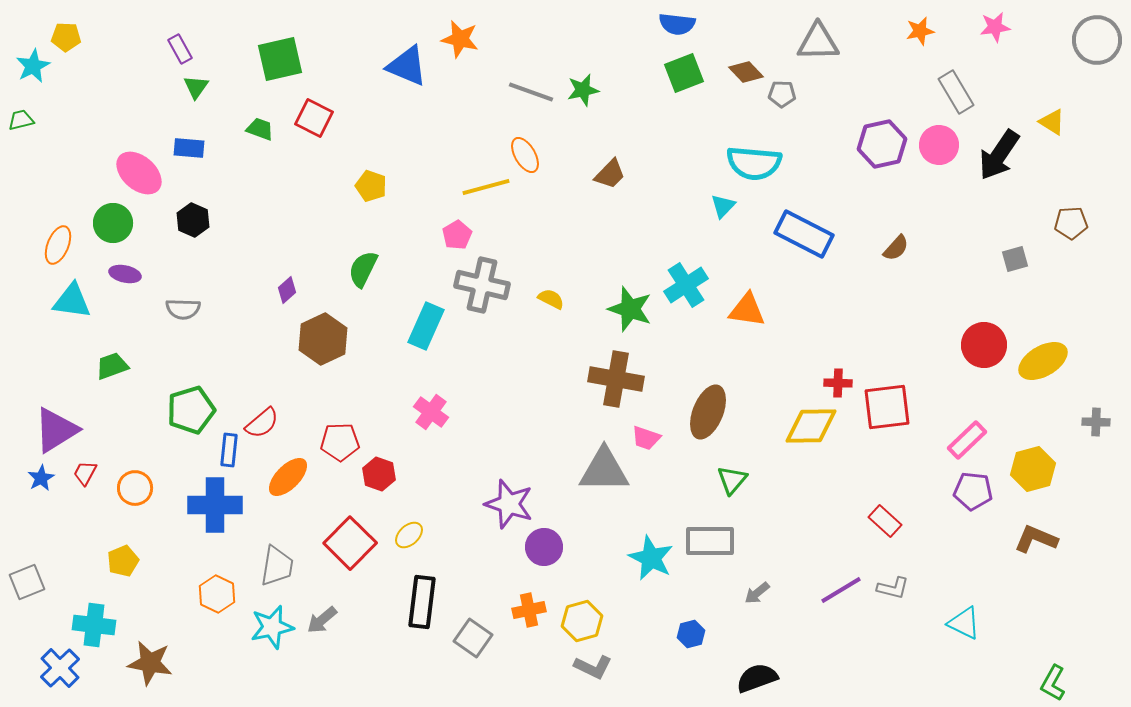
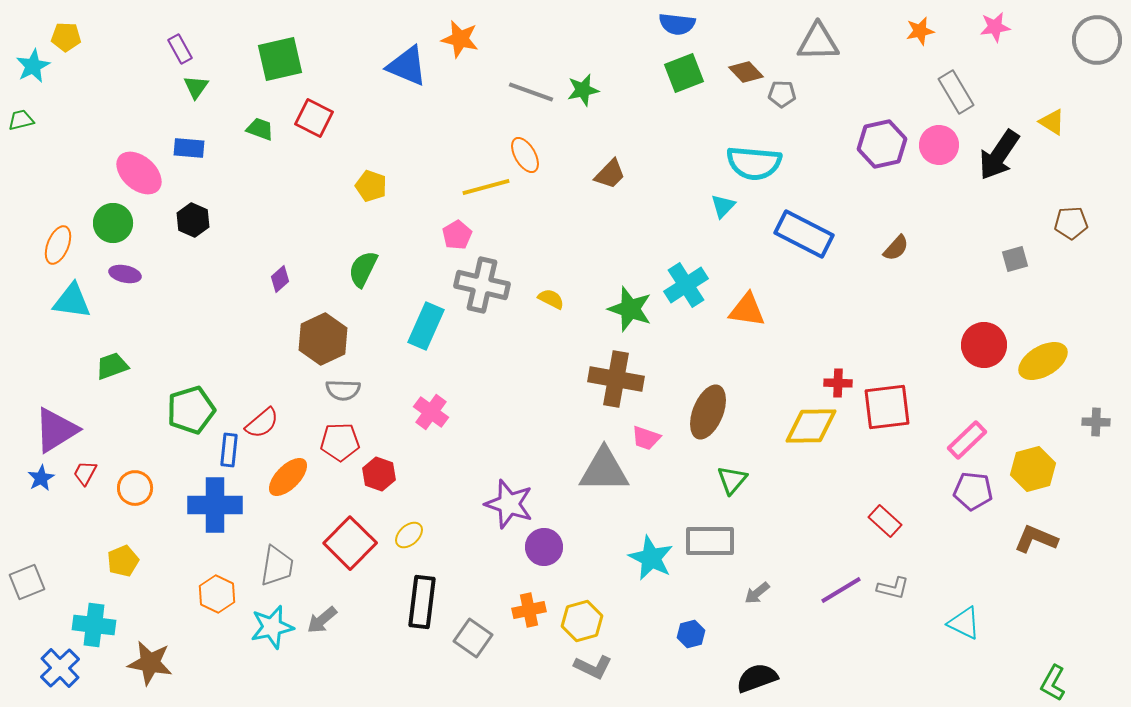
purple diamond at (287, 290): moved 7 px left, 11 px up
gray semicircle at (183, 309): moved 160 px right, 81 px down
